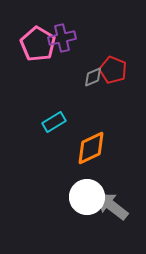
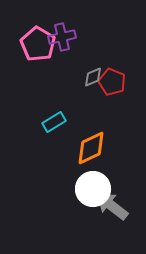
purple cross: moved 1 px up
red pentagon: moved 1 px left, 12 px down
white circle: moved 6 px right, 8 px up
